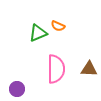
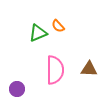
orange semicircle: rotated 24 degrees clockwise
pink semicircle: moved 1 px left, 1 px down
